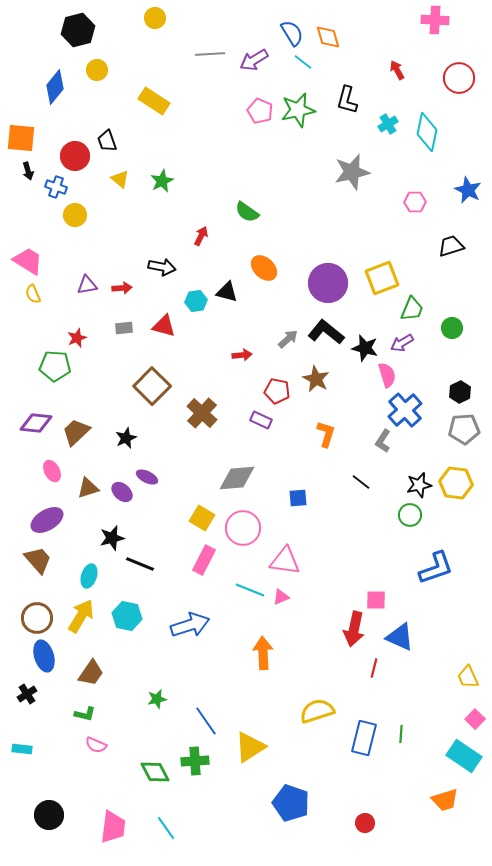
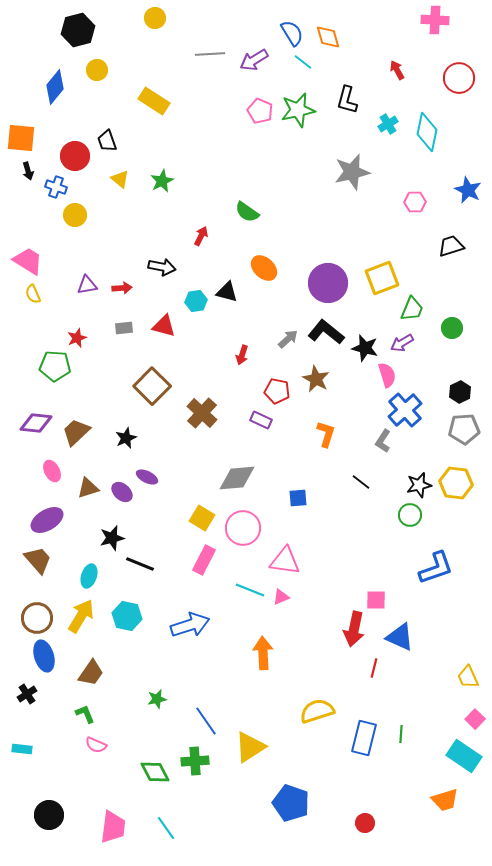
red arrow at (242, 355): rotated 114 degrees clockwise
green L-shape at (85, 714): rotated 125 degrees counterclockwise
